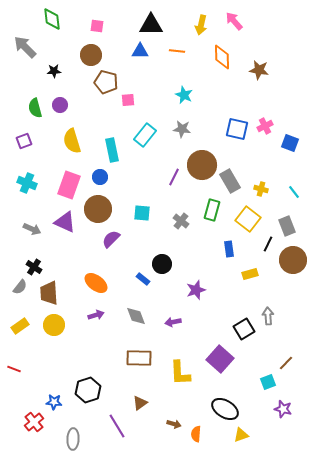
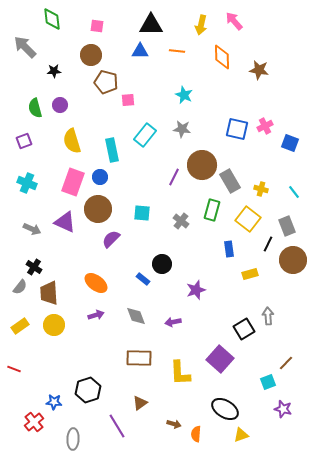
pink rectangle at (69, 185): moved 4 px right, 3 px up
